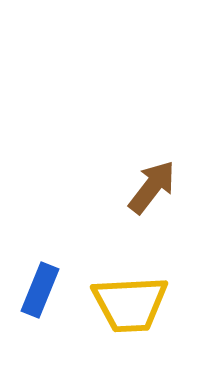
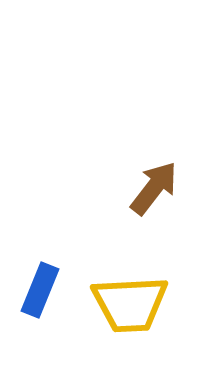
brown arrow: moved 2 px right, 1 px down
